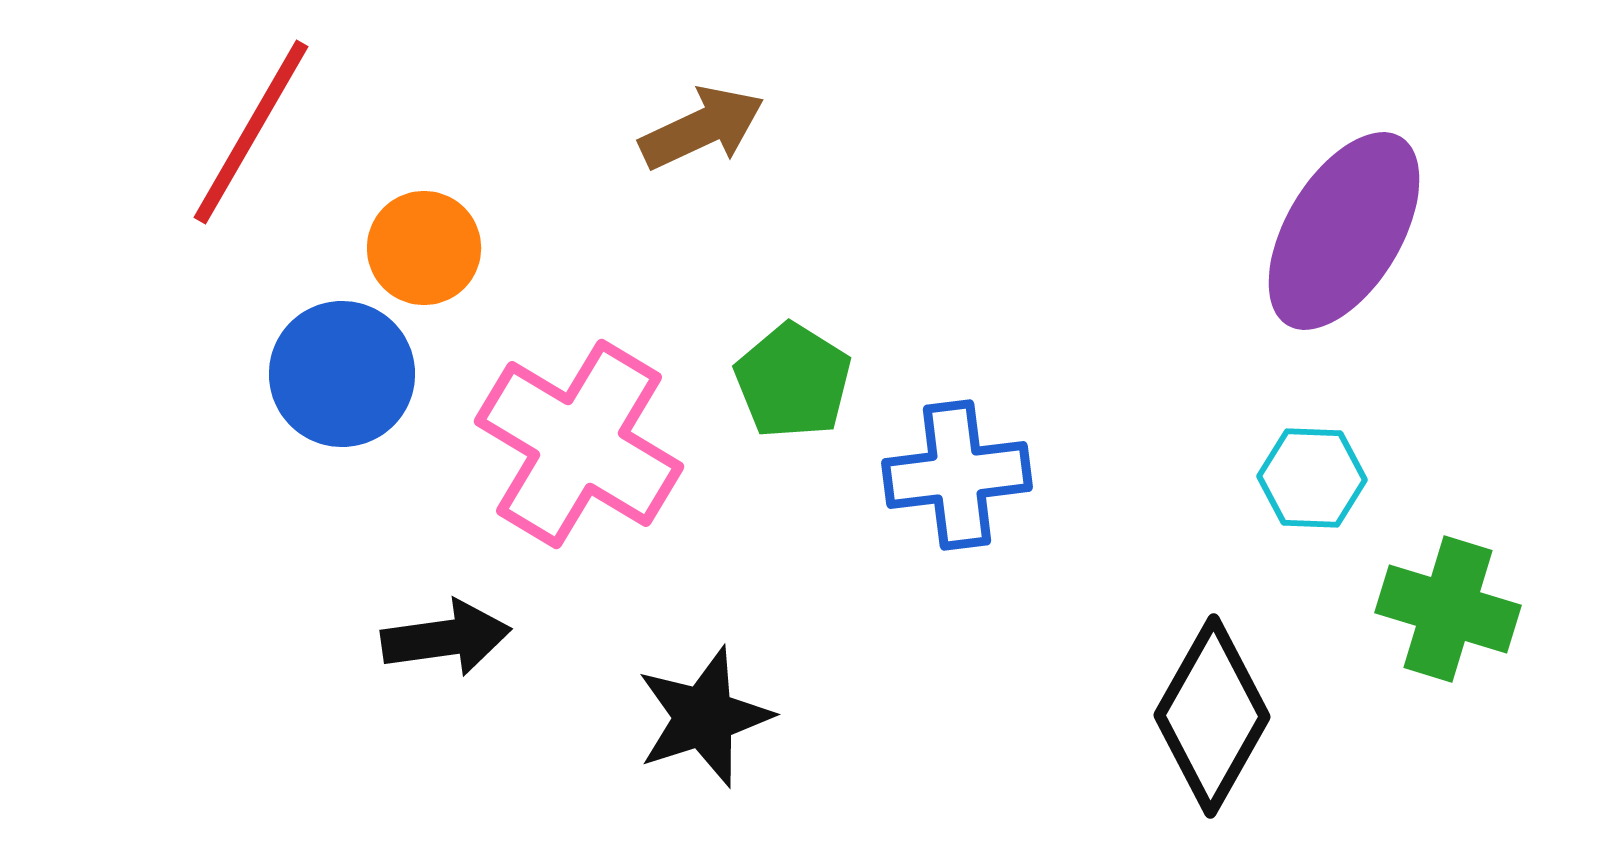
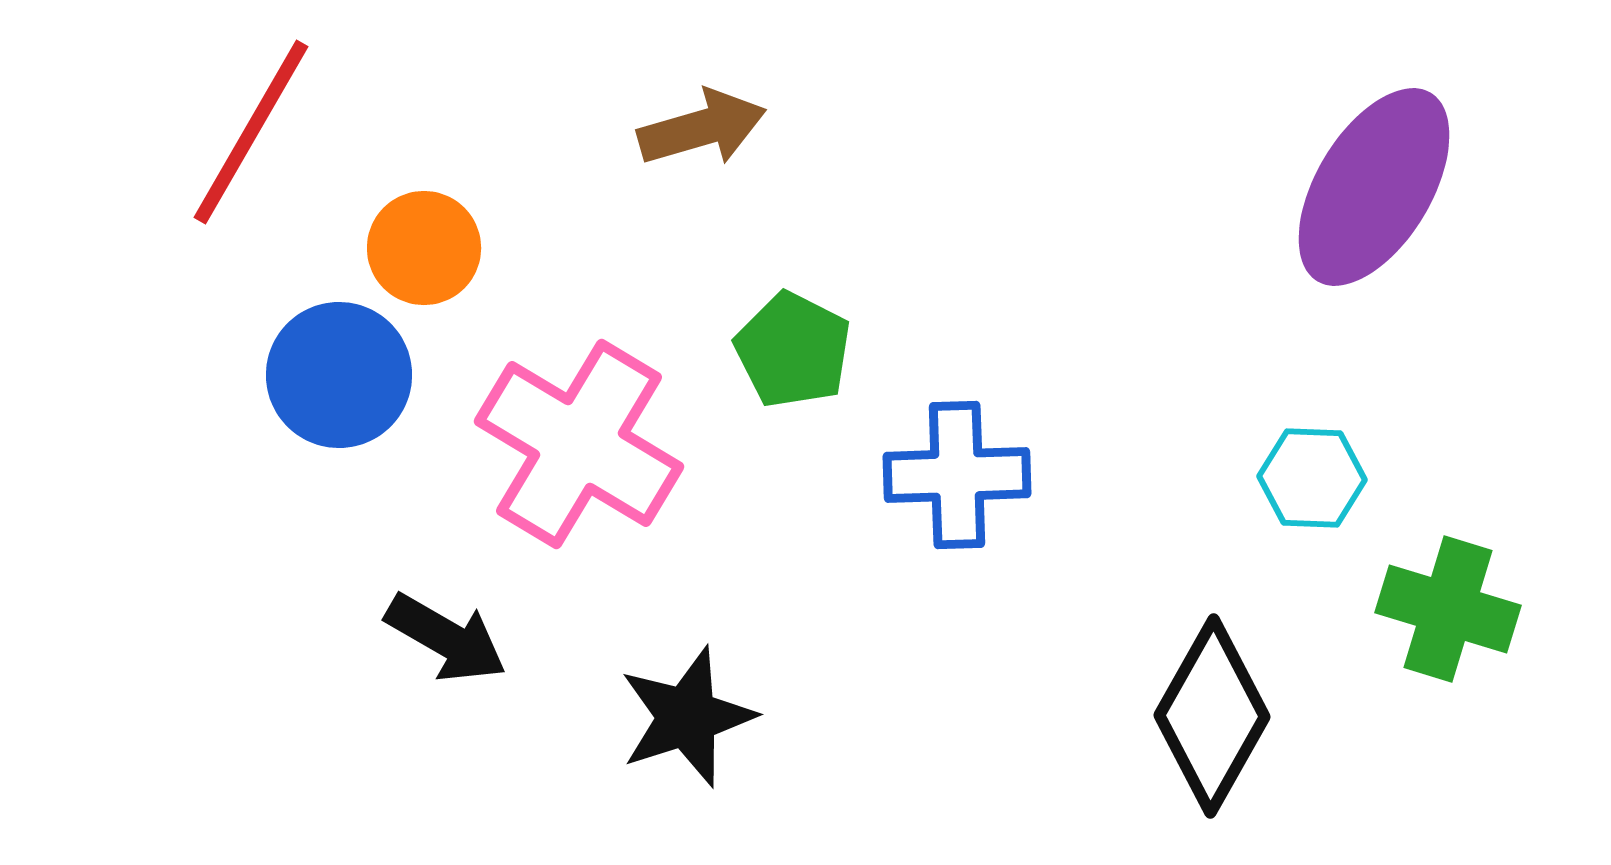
brown arrow: rotated 9 degrees clockwise
purple ellipse: moved 30 px right, 44 px up
blue circle: moved 3 px left, 1 px down
green pentagon: moved 31 px up; rotated 5 degrees counterclockwise
blue cross: rotated 5 degrees clockwise
black arrow: rotated 38 degrees clockwise
black star: moved 17 px left
